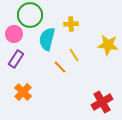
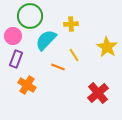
green circle: moved 1 px down
pink circle: moved 1 px left, 2 px down
cyan semicircle: moved 1 px left, 1 px down; rotated 30 degrees clockwise
yellow star: moved 1 px left, 2 px down; rotated 25 degrees clockwise
purple rectangle: rotated 12 degrees counterclockwise
orange line: moved 2 px left; rotated 24 degrees counterclockwise
orange cross: moved 4 px right, 7 px up; rotated 12 degrees counterclockwise
red cross: moved 4 px left, 9 px up; rotated 10 degrees counterclockwise
